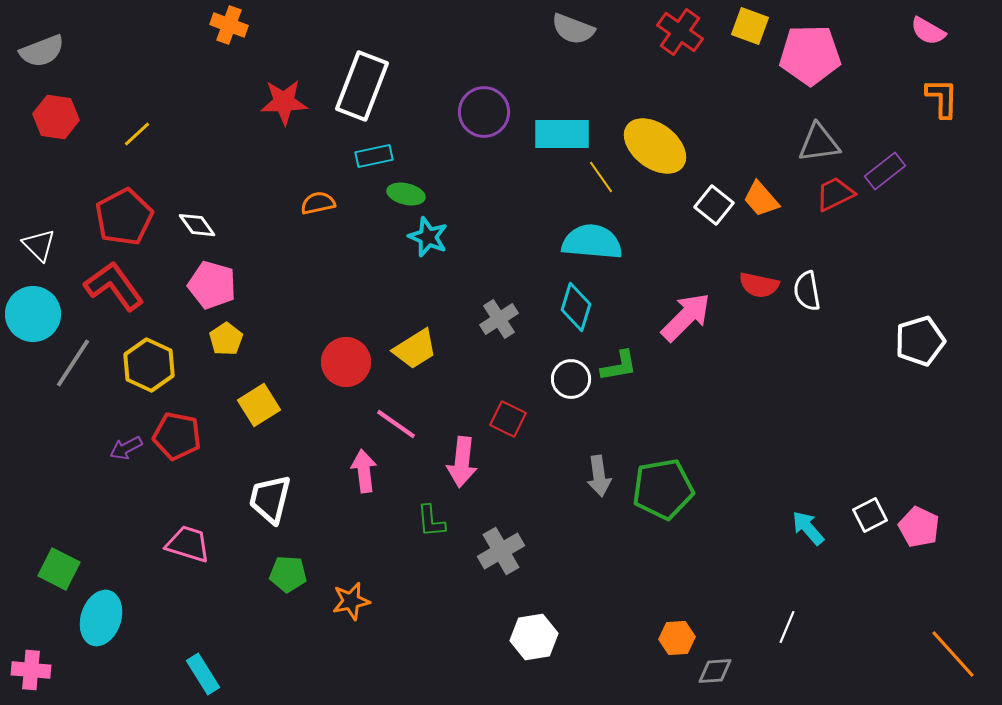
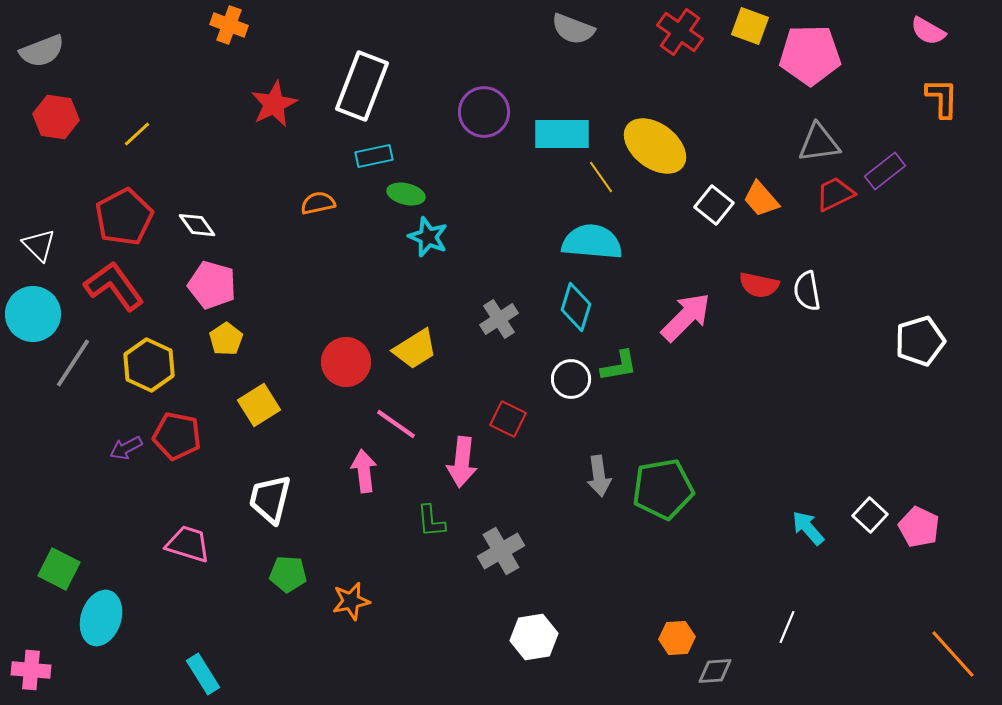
red star at (284, 102): moved 10 px left, 2 px down; rotated 24 degrees counterclockwise
white square at (870, 515): rotated 20 degrees counterclockwise
